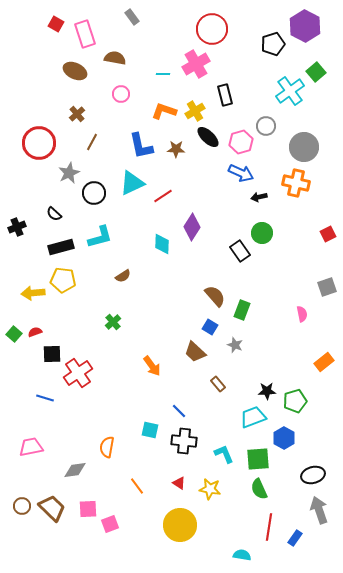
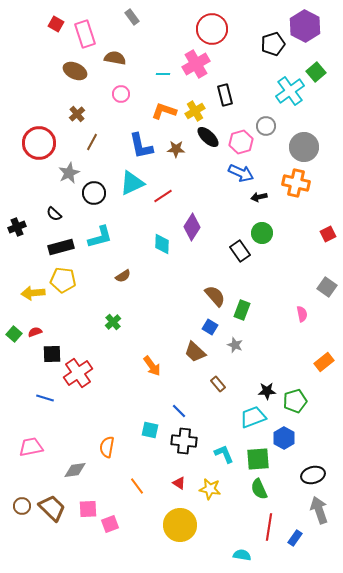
gray square at (327, 287): rotated 36 degrees counterclockwise
